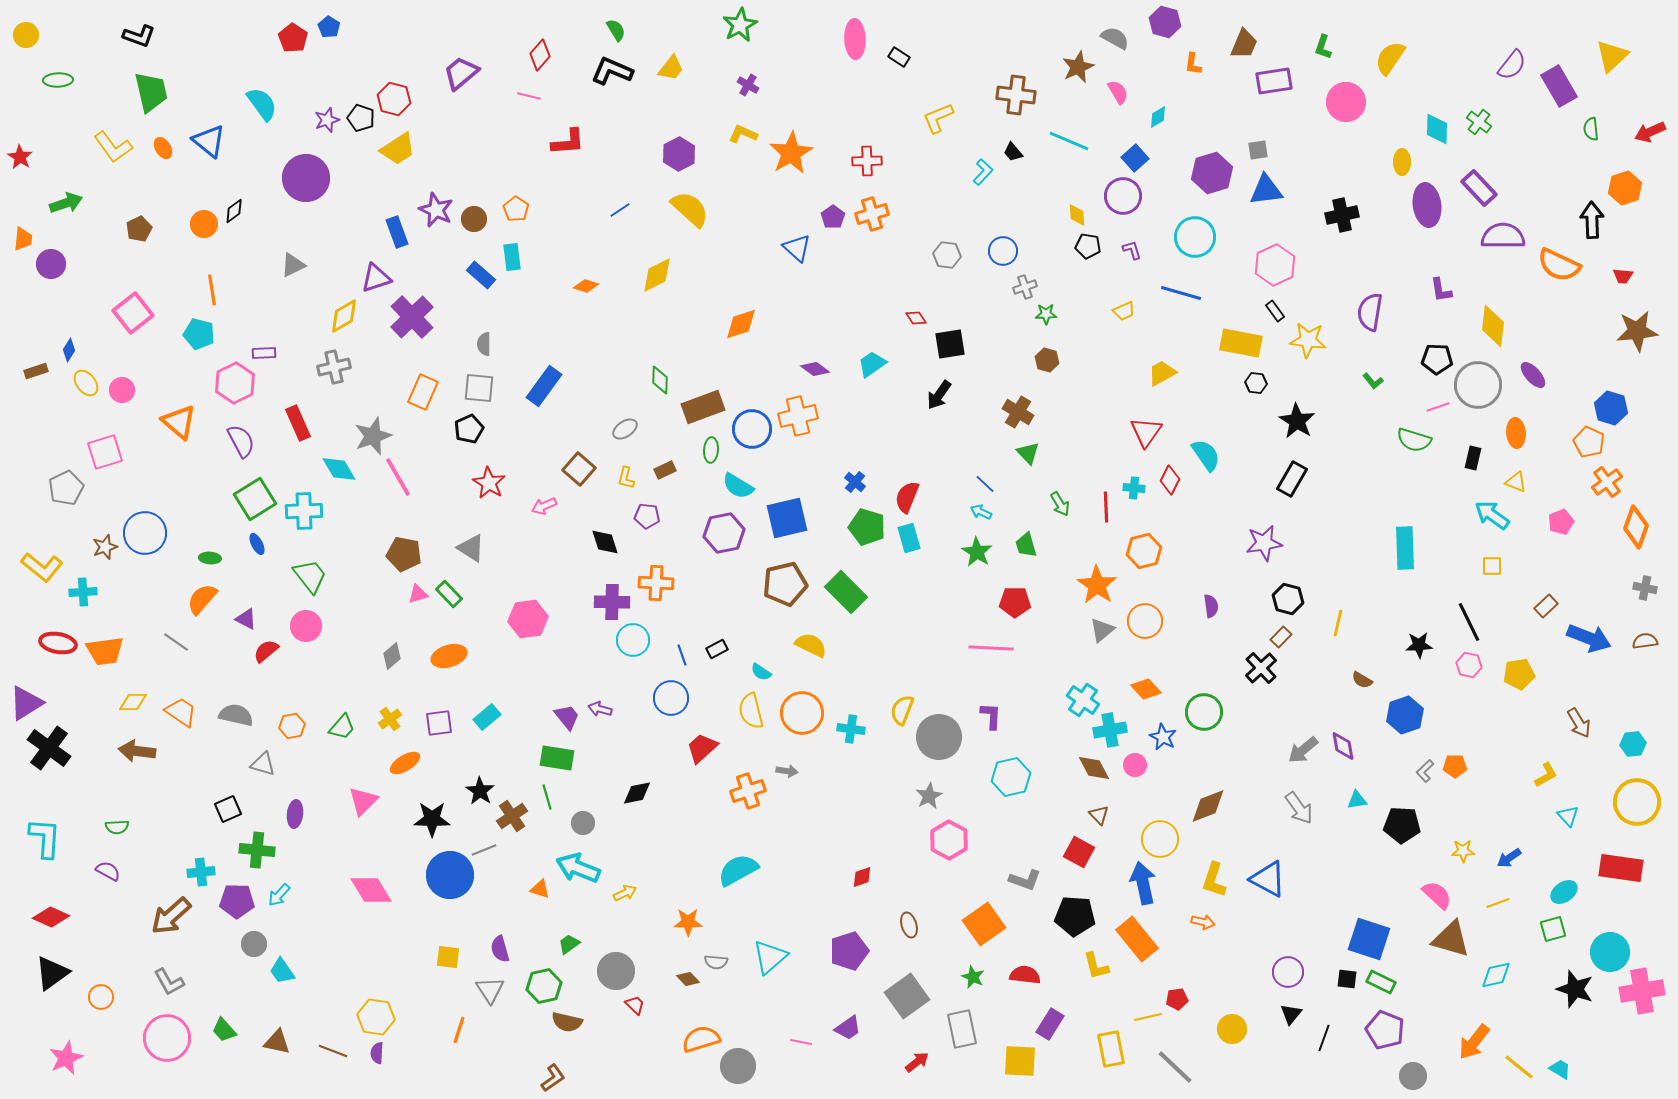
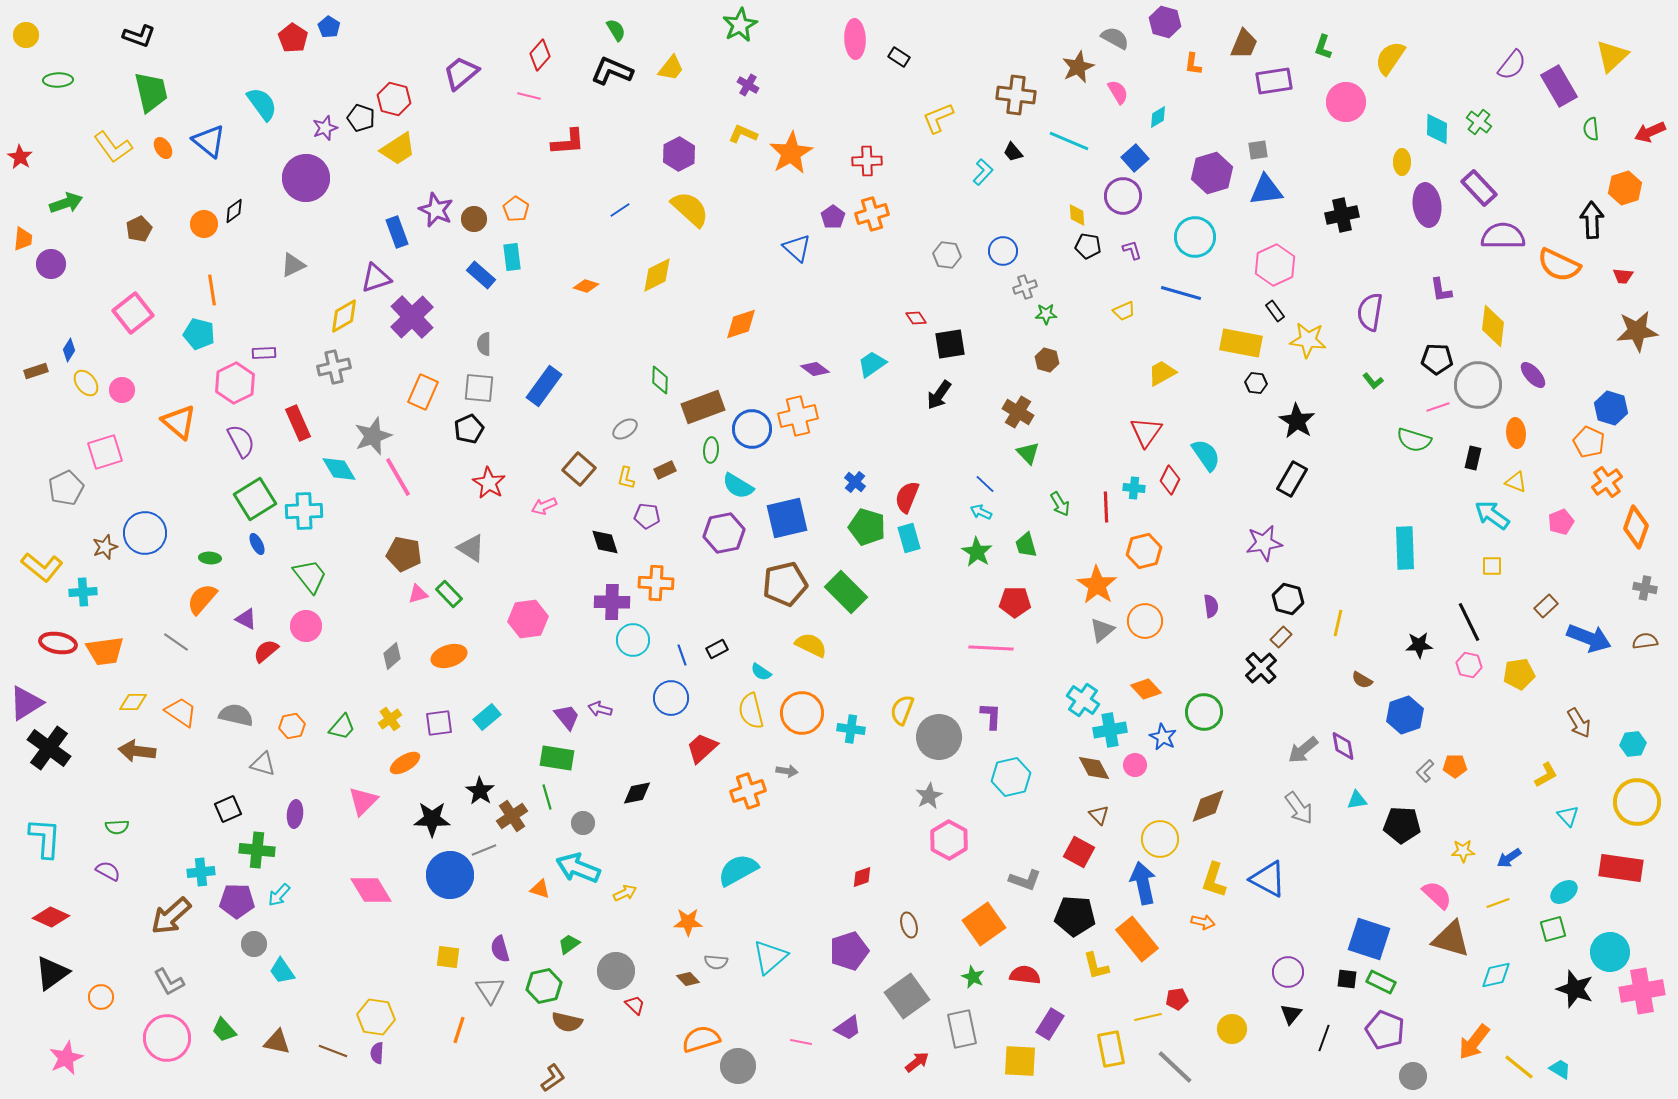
purple star at (327, 120): moved 2 px left, 8 px down
